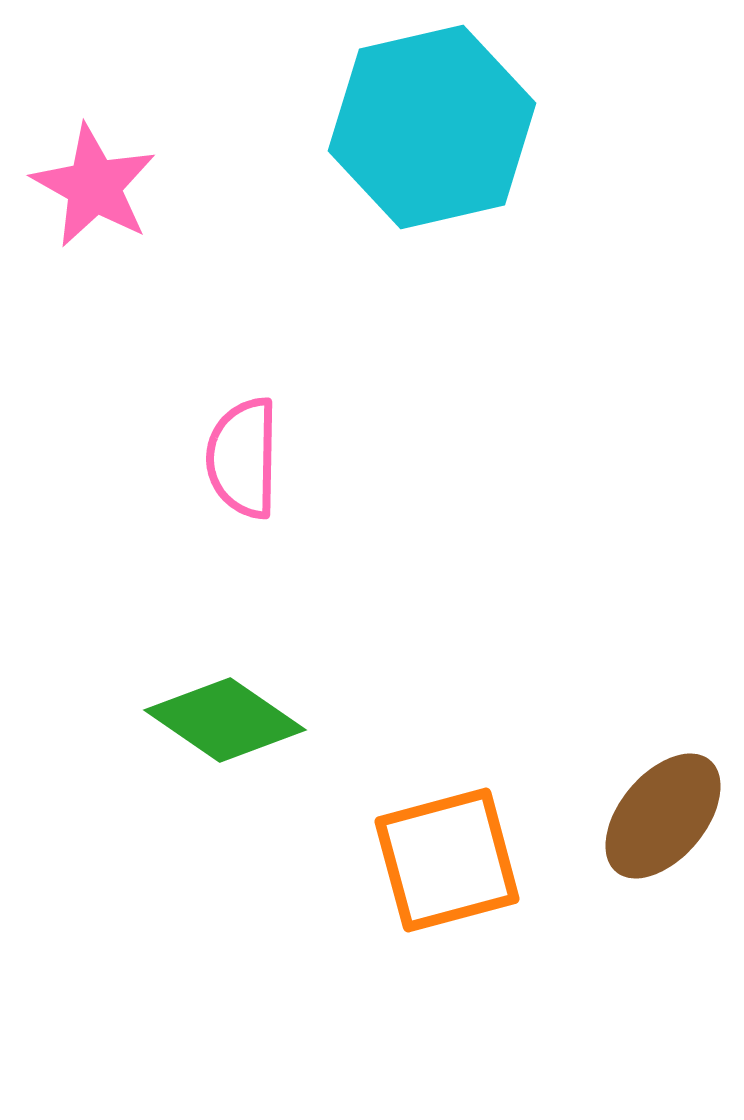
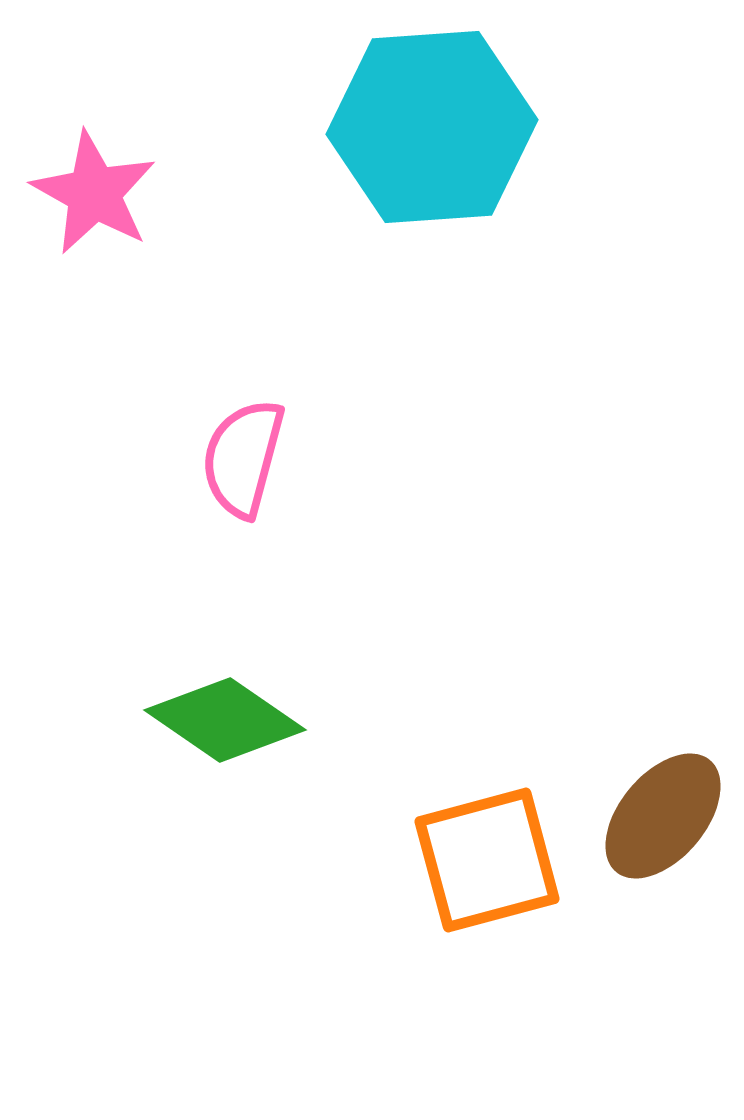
cyan hexagon: rotated 9 degrees clockwise
pink star: moved 7 px down
pink semicircle: rotated 14 degrees clockwise
orange square: moved 40 px right
